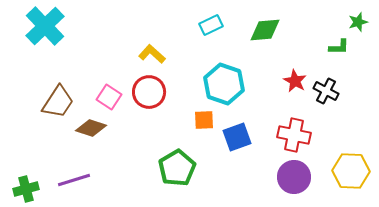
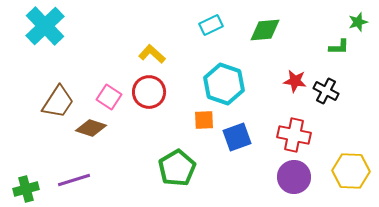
red star: rotated 20 degrees counterclockwise
